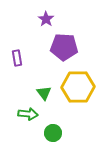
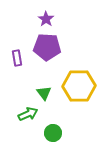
purple pentagon: moved 17 px left
yellow hexagon: moved 1 px right, 1 px up
green arrow: rotated 30 degrees counterclockwise
